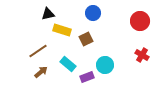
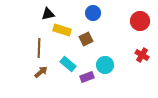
brown line: moved 1 px right, 3 px up; rotated 54 degrees counterclockwise
